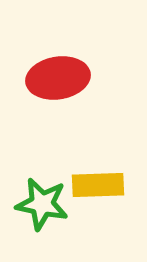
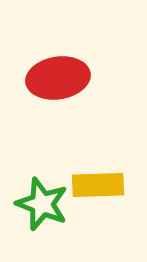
green star: rotated 10 degrees clockwise
